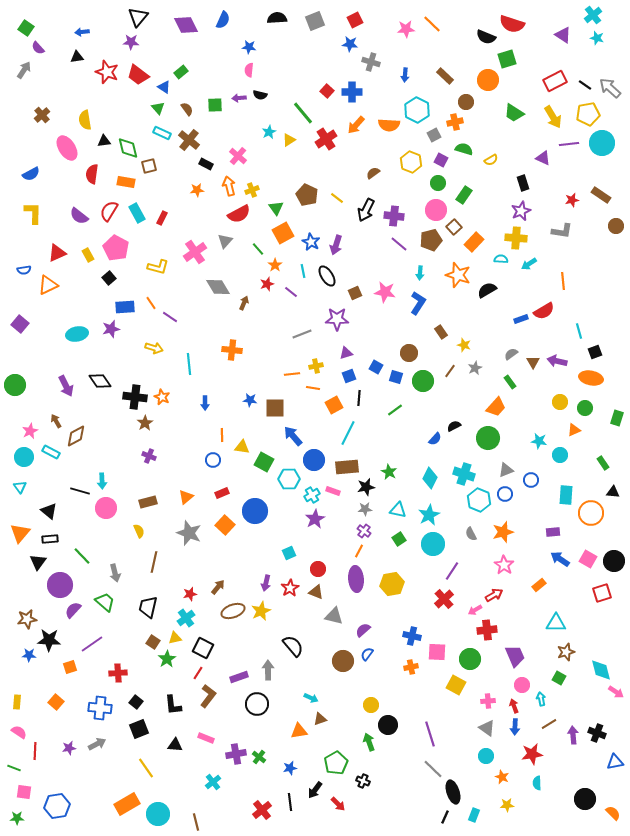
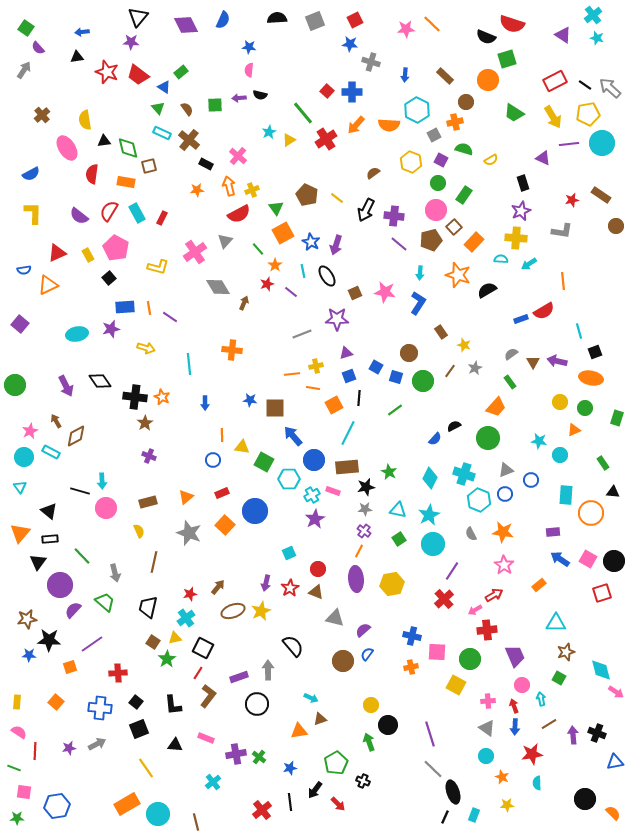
orange line at (151, 303): moved 2 px left, 5 px down; rotated 24 degrees clockwise
yellow arrow at (154, 348): moved 8 px left
orange star at (503, 532): rotated 25 degrees clockwise
gray triangle at (334, 616): moved 1 px right, 2 px down
